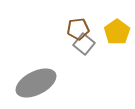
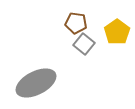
brown pentagon: moved 2 px left, 6 px up; rotated 15 degrees clockwise
